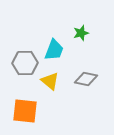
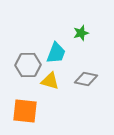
cyan trapezoid: moved 2 px right, 3 px down
gray hexagon: moved 3 px right, 2 px down
yellow triangle: rotated 24 degrees counterclockwise
